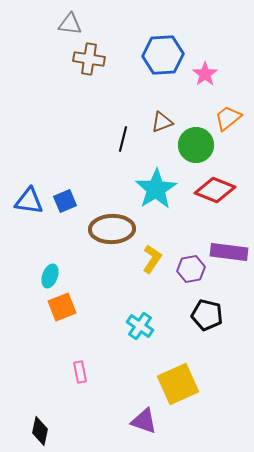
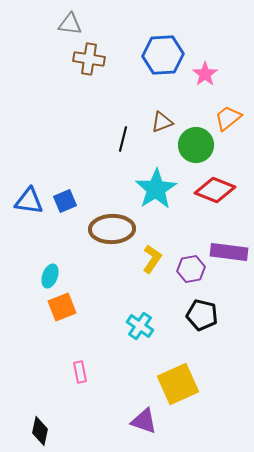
black pentagon: moved 5 px left
